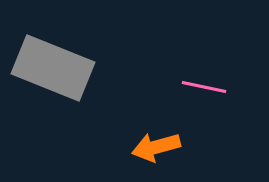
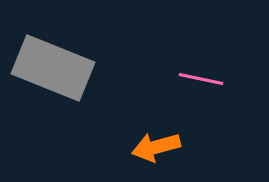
pink line: moved 3 px left, 8 px up
